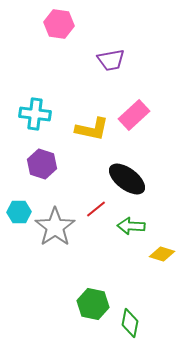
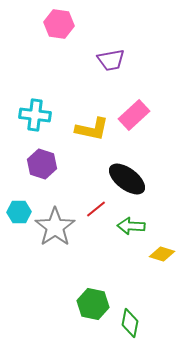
cyan cross: moved 1 px down
